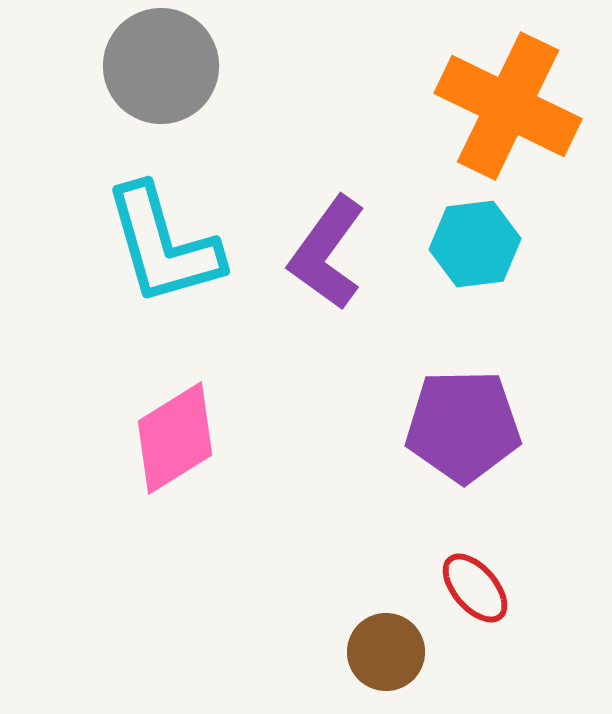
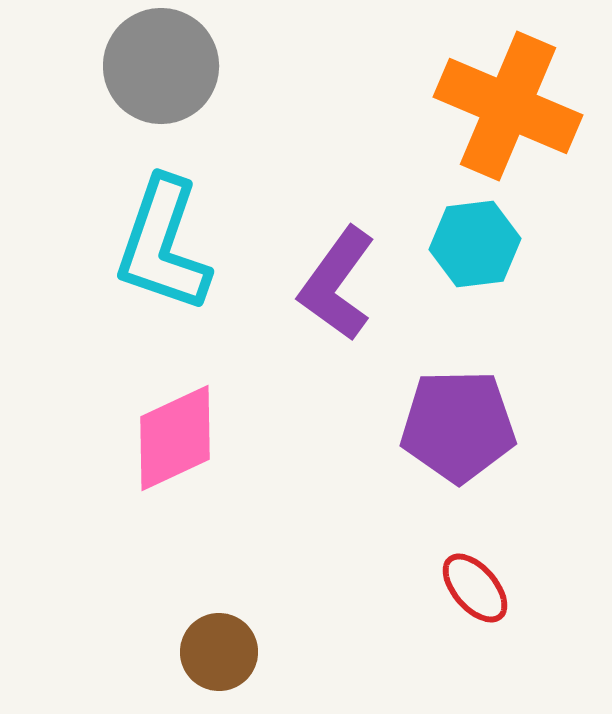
orange cross: rotated 3 degrees counterclockwise
cyan L-shape: rotated 35 degrees clockwise
purple L-shape: moved 10 px right, 31 px down
purple pentagon: moved 5 px left
pink diamond: rotated 7 degrees clockwise
brown circle: moved 167 px left
